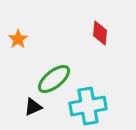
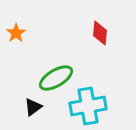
orange star: moved 2 px left, 6 px up
green ellipse: moved 2 px right, 1 px up; rotated 8 degrees clockwise
black triangle: rotated 12 degrees counterclockwise
